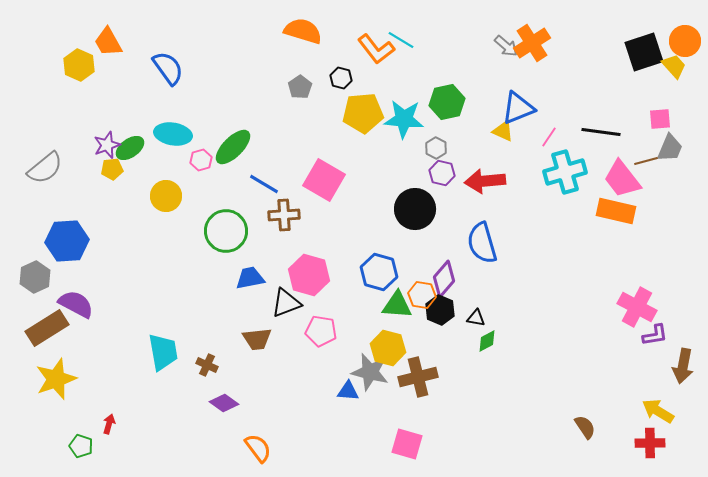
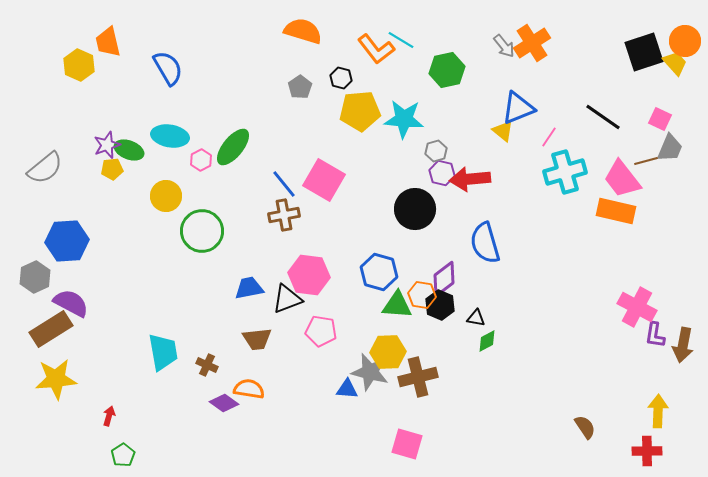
orange trapezoid at (108, 42): rotated 16 degrees clockwise
gray arrow at (506, 46): moved 2 px left; rotated 10 degrees clockwise
yellow trapezoid at (674, 66): moved 1 px right, 3 px up
blue semicircle at (168, 68): rotated 6 degrees clockwise
green hexagon at (447, 102): moved 32 px up
yellow pentagon at (363, 113): moved 3 px left, 2 px up
pink square at (660, 119): rotated 30 degrees clockwise
yellow triangle at (503, 131): rotated 15 degrees clockwise
black line at (601, 132): moved 2 px right, 15 px up; rotated 27 degrees clockwise
cyan ellipse at (173, 134): moved 3 px left, 2 px down
green ellipse at (233, 147): rotated 6 degrees counterclockwise
green ellipse at (130, 148): moved 1 px left, 2 px down; rotated 56 degrees clockwise
gray hexagon at (436, 148): moved 3 px down; rotated 15 degrees clockwise
pink hexagon at (201, 160): rotated 10 degrees counterclockwise
red arrow at (485, 181): moved 15 px left, 2 px up
blue line at (264, 184): moved 20 px right; rotated 20 degrees clockwise
brown cross at (284, 215): rotated 8 degrees counterclockwise
green circle at (226, 231): moved 24 px left
blue semicircle at (482, 243): moved 3 px right
pink hexagon at (309, 275): rotated 9 degrees counterclockwise
blue trapezoid at (250, 278): moved 1 px left, 10 px down
purple diamond at (444, 279): rotated 12 degrees clockwise
black triangle at (286, 303): moved 1 px right, 4 px up
purple semicircle at (76, 304): moved 5 px left, 1 px up
black hexagon at (440, 310): moved 5 px up
brown rectangle at (47, 328): moved 4 px right, 1 px down
purple L-shape at (655, 335): rotated 108 degrees clockwise
yellow hexagon at (388, 348): moved 4 px down; rotated 16 degrees counterclockwise
brown arrow at (683, 366): moved 21 px up
yellow star at (56, 379): rotated 15 degrees clockwise
blue triangle at (348, 391): moved 1 px left, 2 px up
yellow arrow at (658, 411): rotated 60 degrees clockwise
red arrow at (109, 424): moved 8 px up
red cross at (650, 443): moved 3 px left, 8 px down
green pentagon at (81, 446): moved 42 px right, 9 px down; rotated 20 degrees clockwise
orange semicircle at (258, 448): moved 9 px left, 59 px up; rotated 44 degrees counterclockwise
